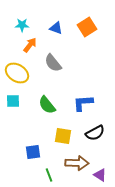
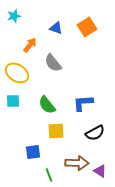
cyan star: moved 8 px left, 9 px up; rotated 16 degrees counterclockwise
yellow square: moved 7 px left, 5 px up; rotated 12 degrees counterclockwise
purple triangle: moved 4 px up
